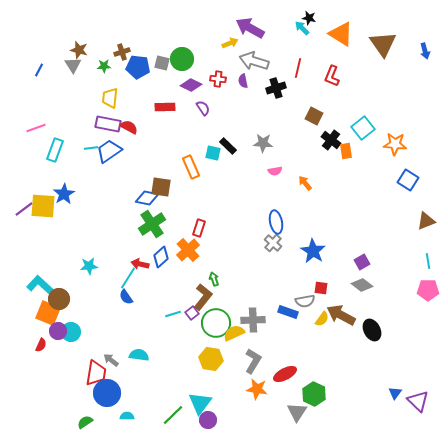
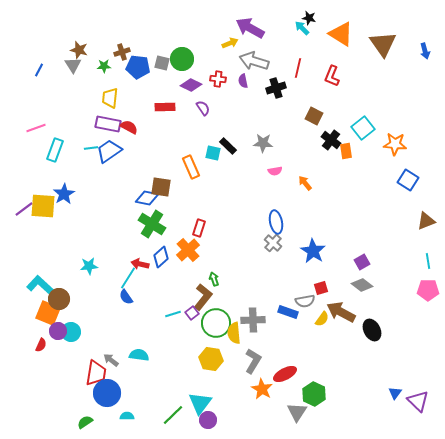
green cross at (152, 224): rotated 24 degrees counterclockwise
red square at (321, 288): rotated 24 degrees counterclockwise
brown arrow at (341, 315): moved 3 px up
yellow semicircle at (234, 333): rotated 70 degrees counterclockwise
orange star at (257, 389): moved 5 px right; rotated 20 degrees clockwise
